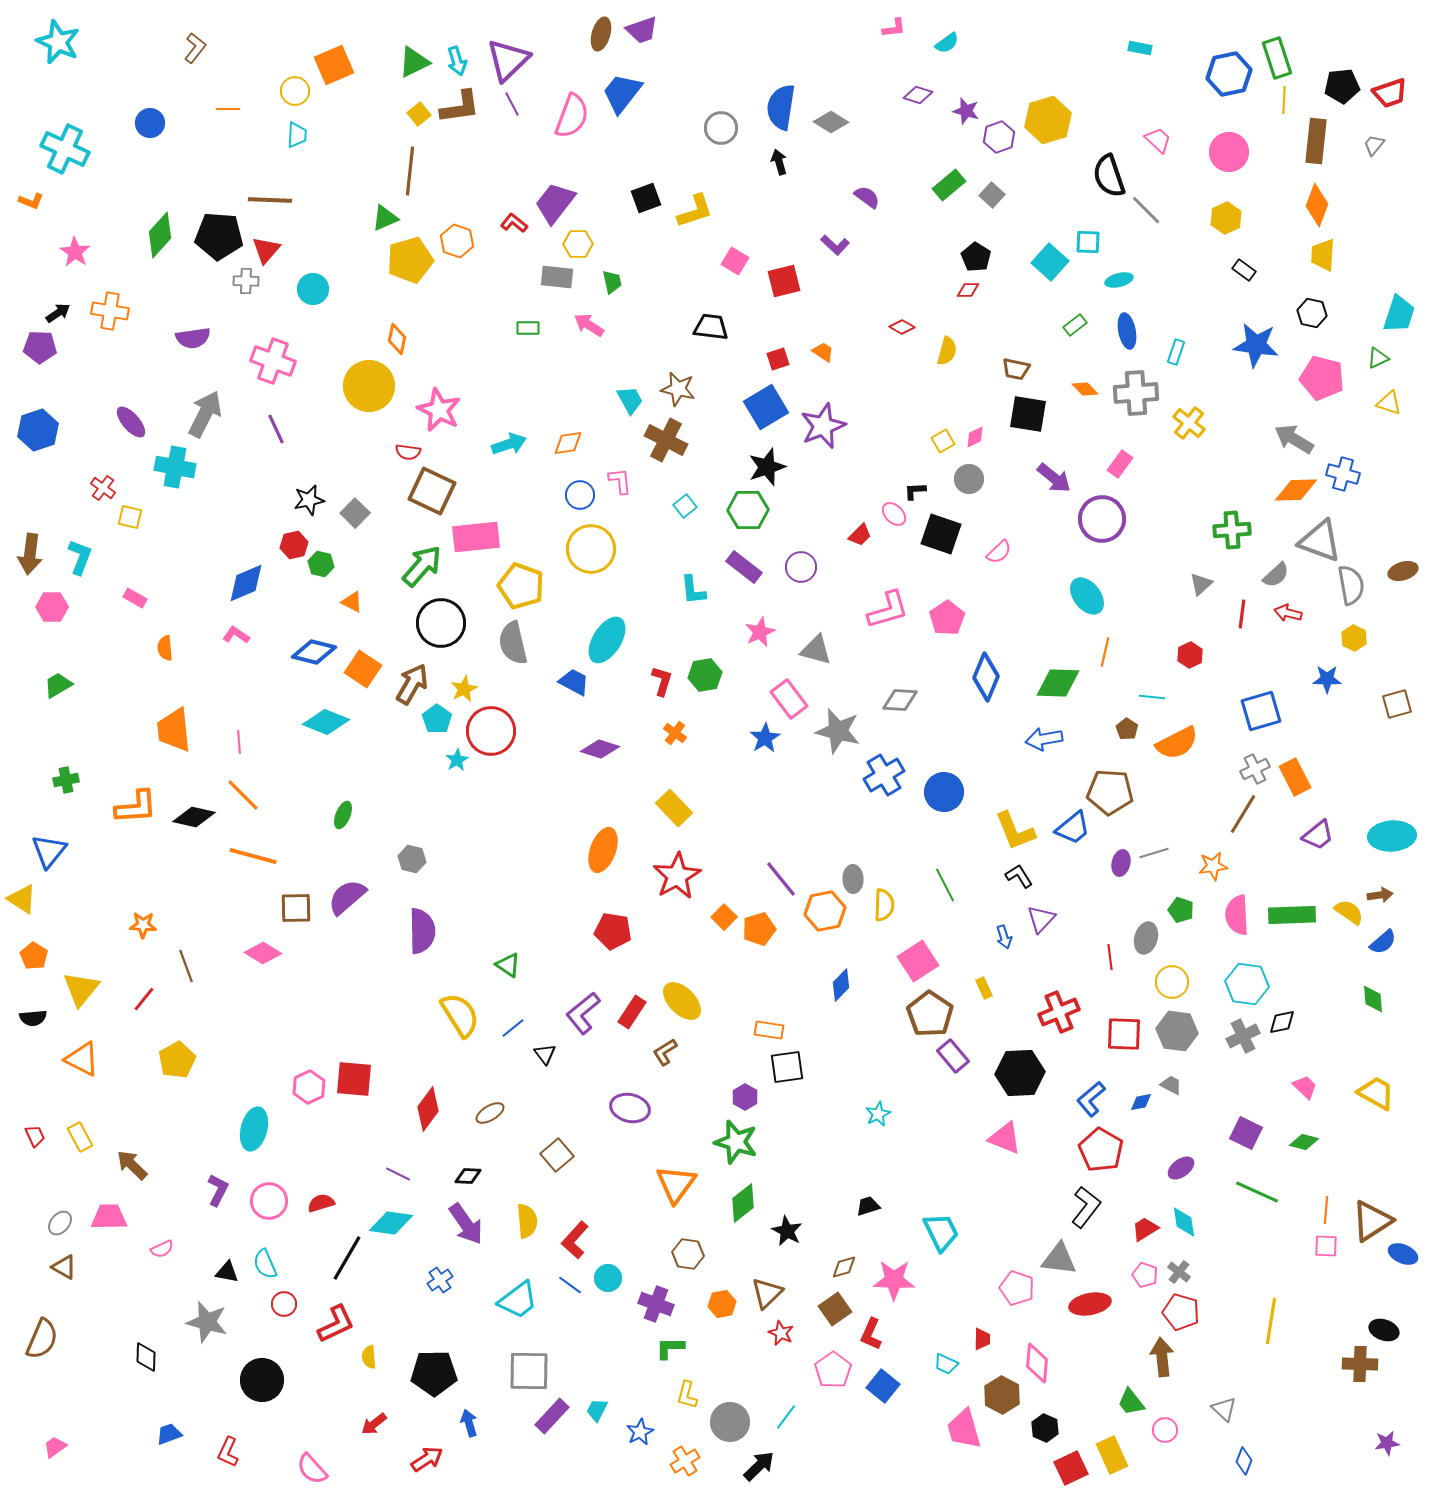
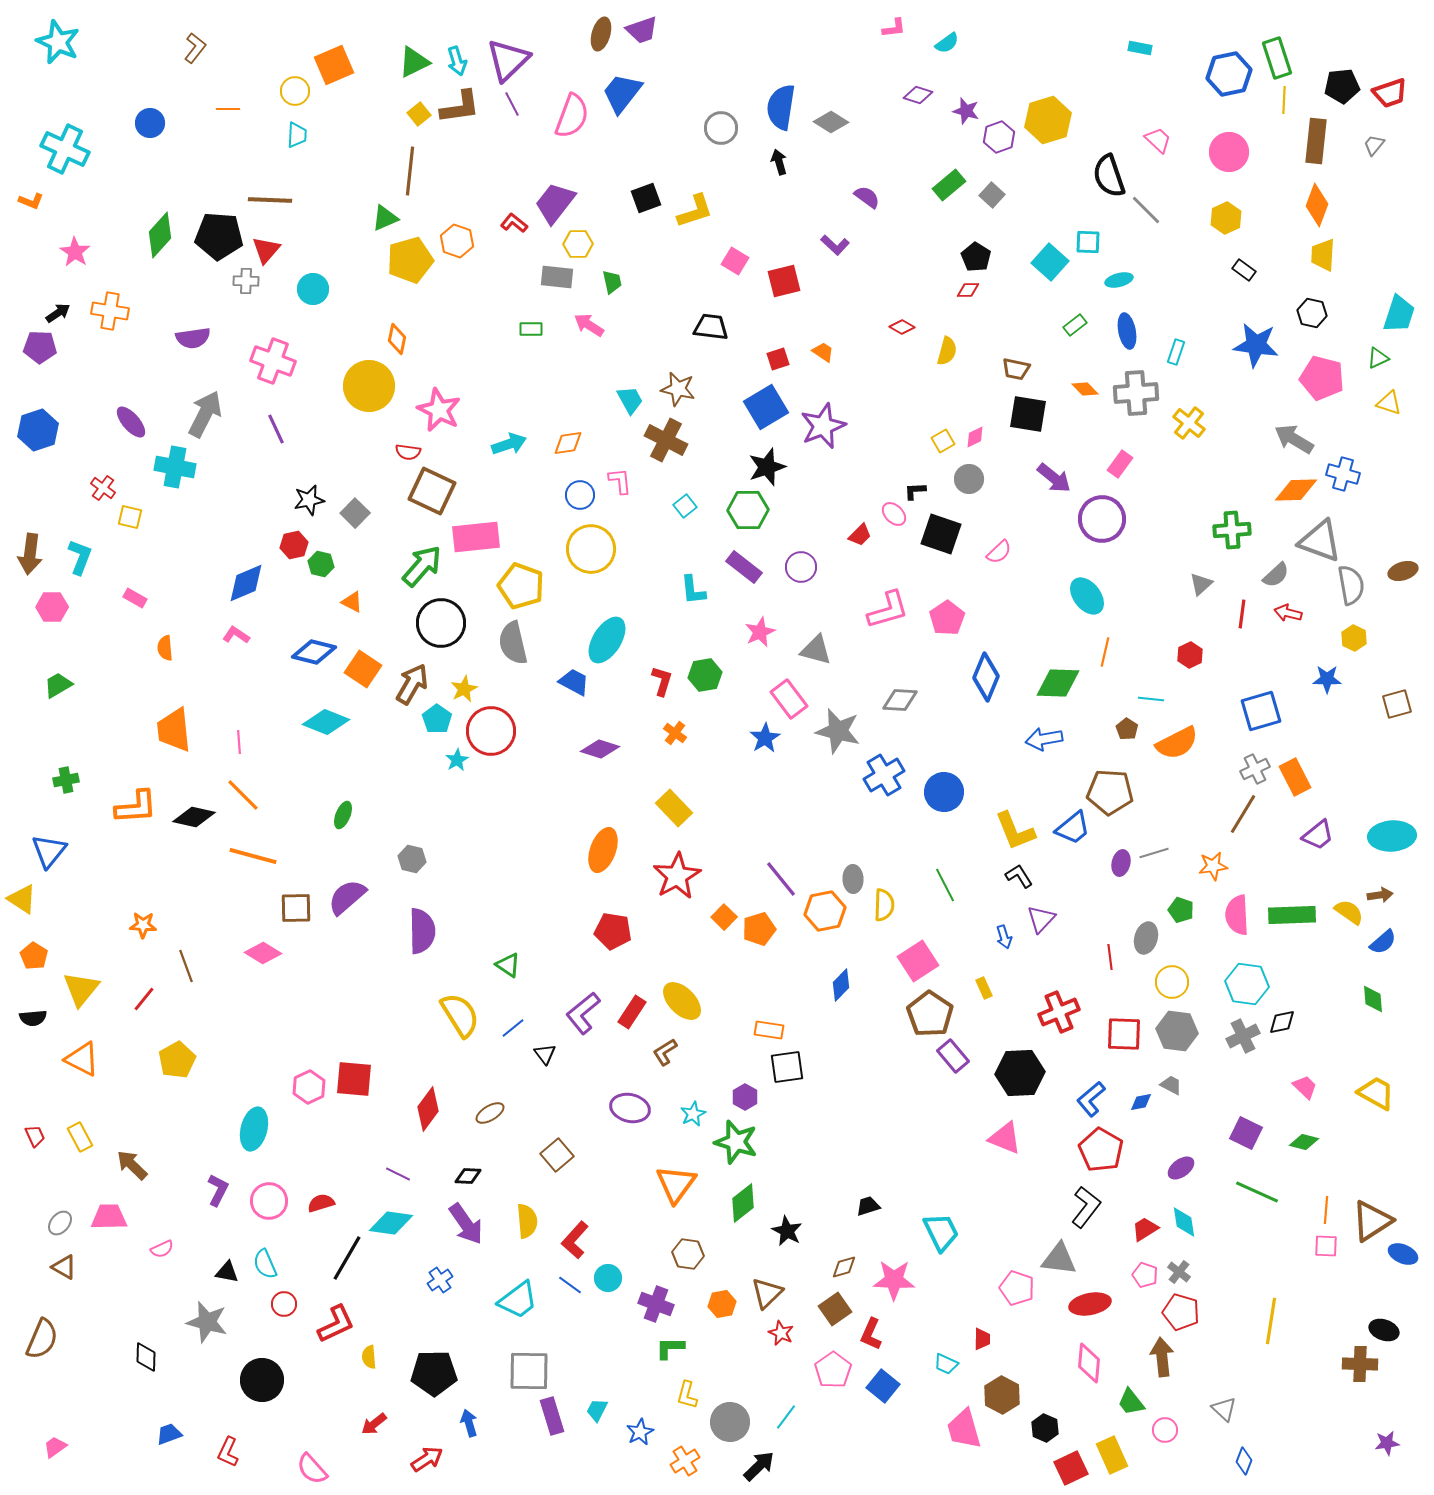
green rectangle at (528, 328): moved 3 px right, 1 px down
cyan line at (1152, 697): moved 1 px left, 2 px down
cyan star at (878, 1114): moved 185 px left
pink diamond at (1037, 1363): moved 52 px right
purple rectangle at (552, 1416): rotated 60 degrees counterclockwise
